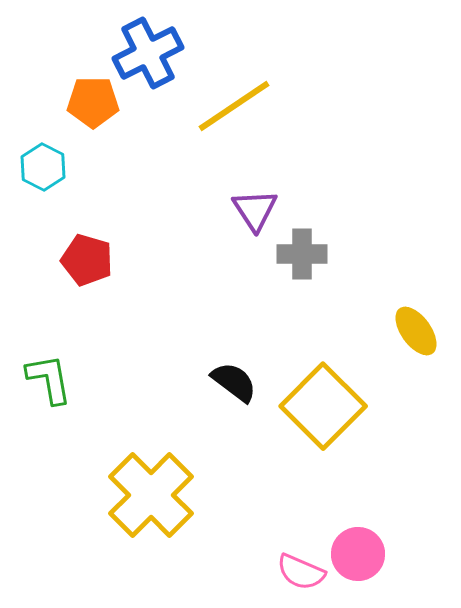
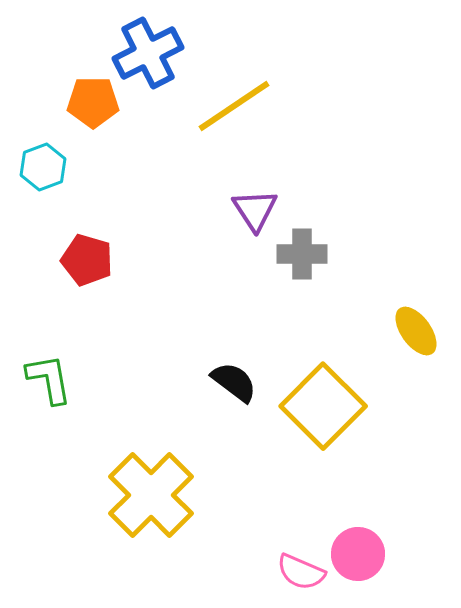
cyan hexagon: rotated 12 degrees clockwise
